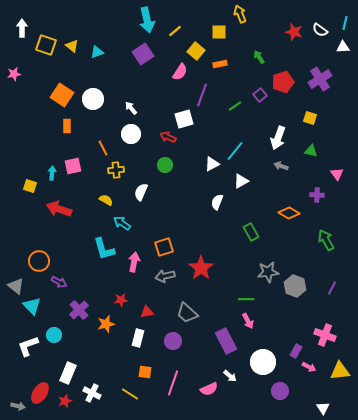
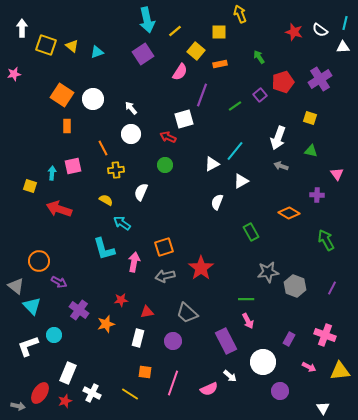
purple cross at (79, 310): rotated 12 degrees counterclockwise
purple rectangle at (296, 351): moved 7 px left, 12 px up
